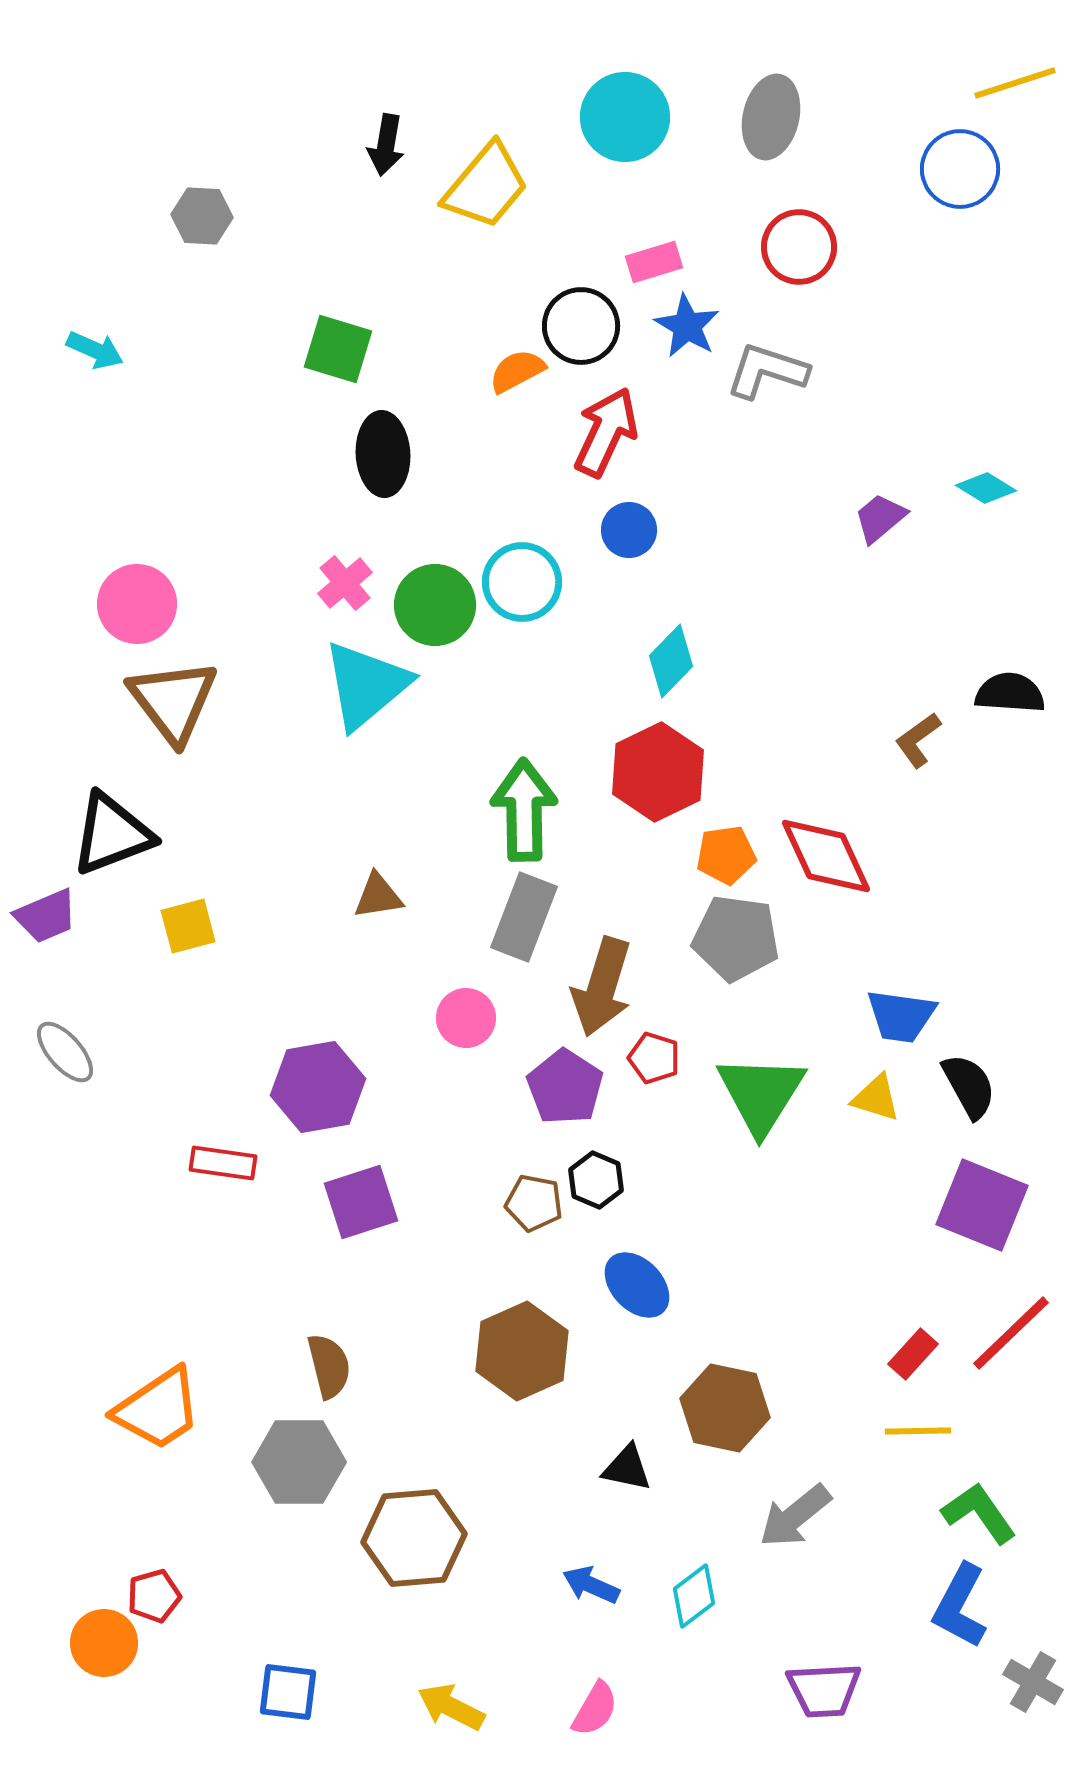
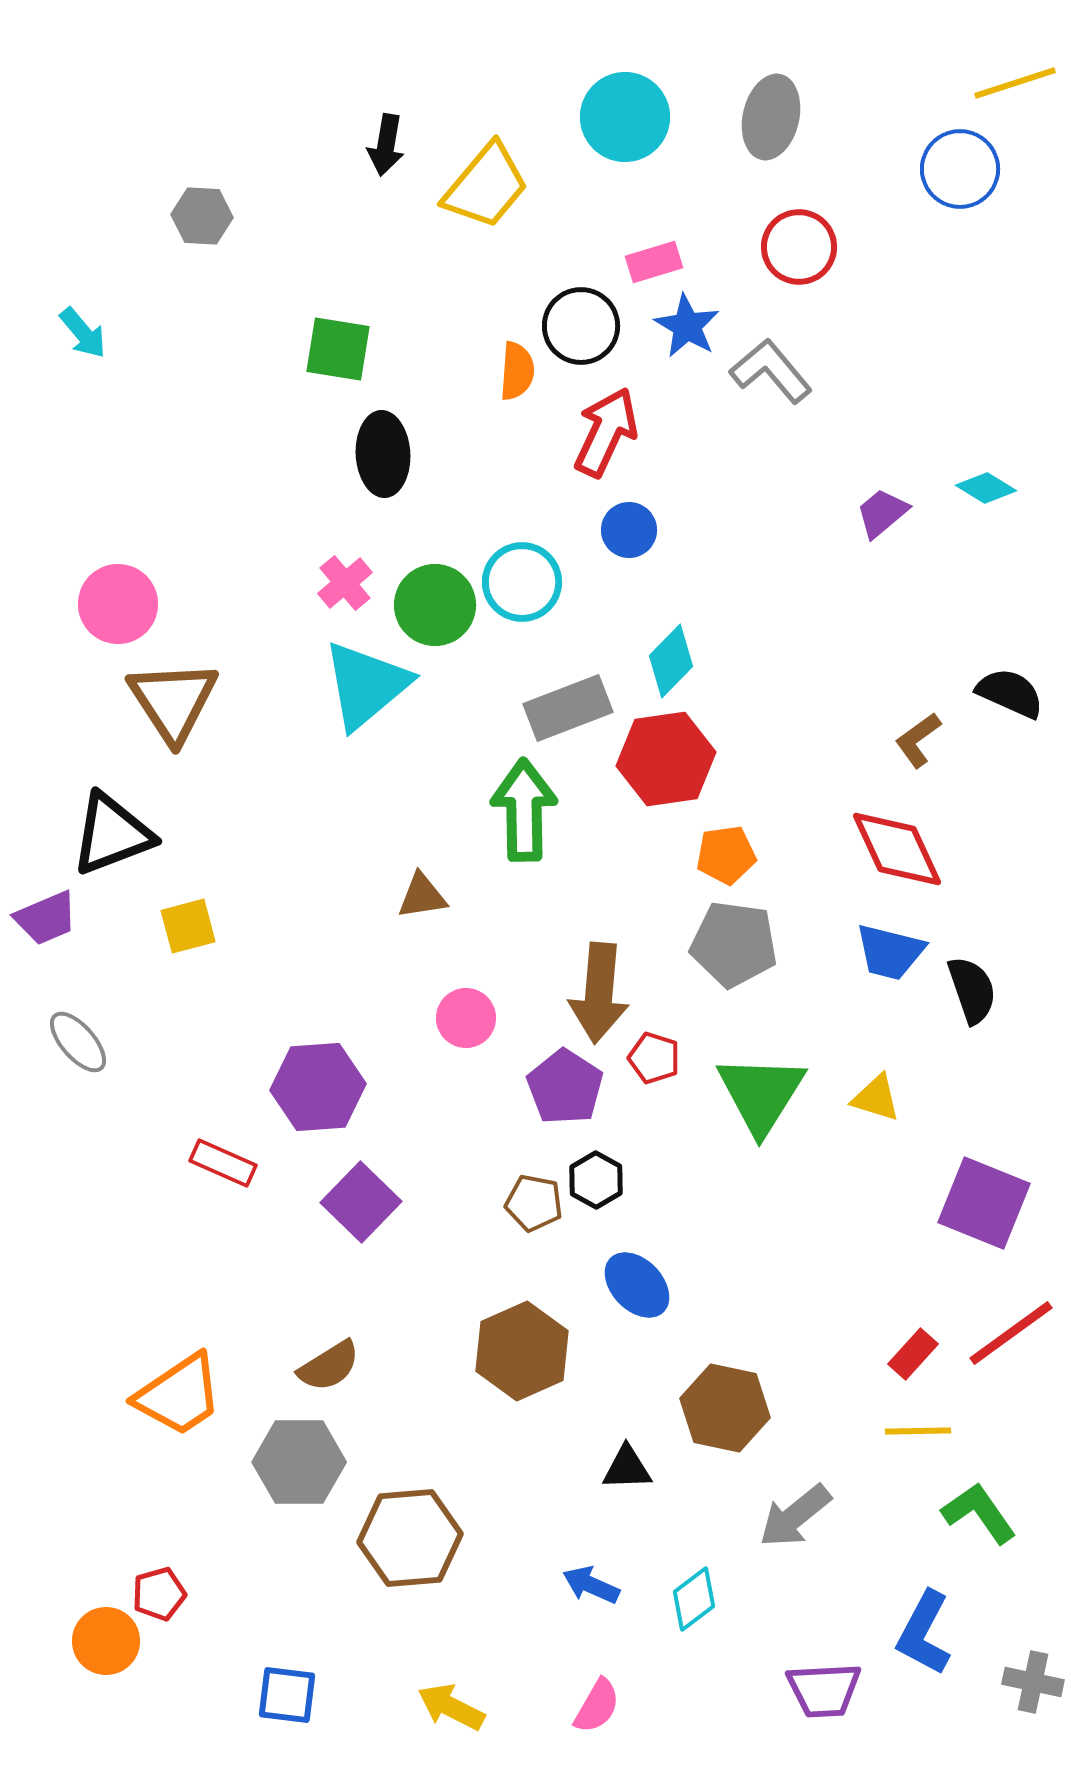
green square at (338, 349): rotated 8 degrees counterclockwise
cyan arrow at (95, 350): moved 12 px left, 17 px up; rotated 26 degrees clockwise
orange semicircle at (517, 371): rotated 122 degrees clockwise
gray L-shape at (767, 371): moved 4 px right; rotated 32 degrees clockwise
purple trapezoid at (880, 518): moved 2 px right, 5 px up
pink circle at (137, 604): moved 19 px left
black semicircle at (1010, 693): rotated 20 degrees clockwise
brown triangle at (173, 701): rotated 4 degrees clockwise
red hexagon at (658, 772): moved 8 px right, 13 px up; rotated 18 degrees clockwise
red diamond at (826, 856): moved 71 px right, 7 px up
brown triangle at (378, 896): moved 44 px right
purple trapezoid at (46, 916): moved 2 px down
gray rectangle at (524, 917): moved 44 px right, 209 px up; rotated 48 degrees clockwise
gray pentagon at (736, 938): moved 2 px left, 6 px down
brown arrow at (602, 987): moved 3 px left, 6 px down; rotated 12 degrees counterclockwise
blue trapezoid at (901, 1016): moved 11 px left, 64 px up; rotated 6 degrees clockwise
gray ellipse at (65, 1052): moved 13 px right, 10 px up
black semicircle at (969, 1086): moved 3 px right, 96 px up; rotated 10 degrees clockwise
purple hexagon at (318, 1087): rotated 6 degrees clockwise
red rectangle at (223, 1163): rotated 16 degrees clockwise
black hexagon at (596, 1180): rotated 6 degrees clockwise
purple square at (361, 1202): rotated 28 degrees counterclockwise
purple square at (982, 1205): moved 2 px right, 2 px up
red line at (1011, 1333): rotated 8 degrees clockwise
brown semicircle at (329, 1366): rotated 72 degrees clockwise
orange trapezoid at (158, 1409): moved 21 px right, 14 px up
black triangle at (627, 1468): rotated 14 degrees counterclockwise
brown hexagon at (414, 1538): moved 4 px left
red pentagon at (154, 1596): moved 5 px right, 2 px up
cyan diamond at (694, 1596): moved 3 px down
blue L-shape at (960, 1606): moved 36 px left, 27 px down
orange circle at (104, 1643): moved 2 px right, 2 px up
gray cross at (1033, 1682): rotated 18 degrees counterclockwise
blue square at (288, 1692): moved 1 px left, 3 px down
pink semicircle at (595, 1709): moved 2 px right, 3 px up
